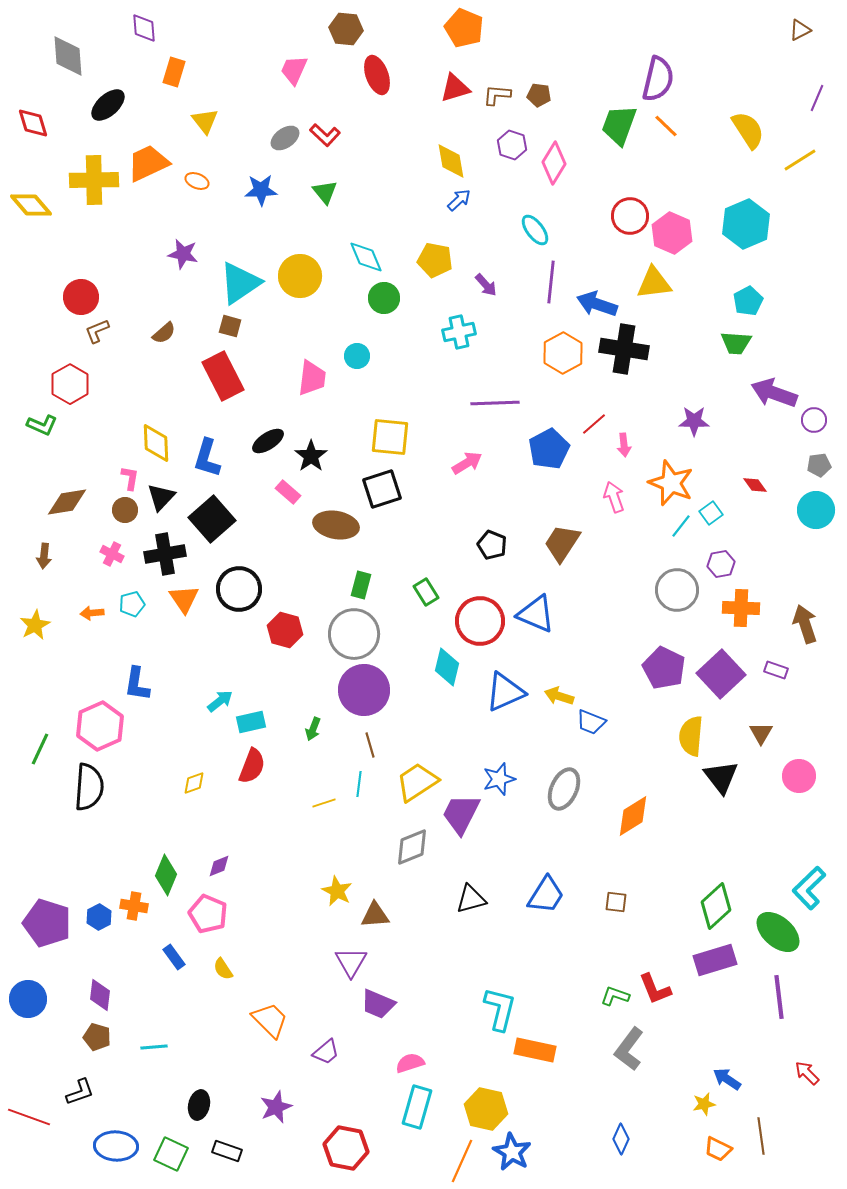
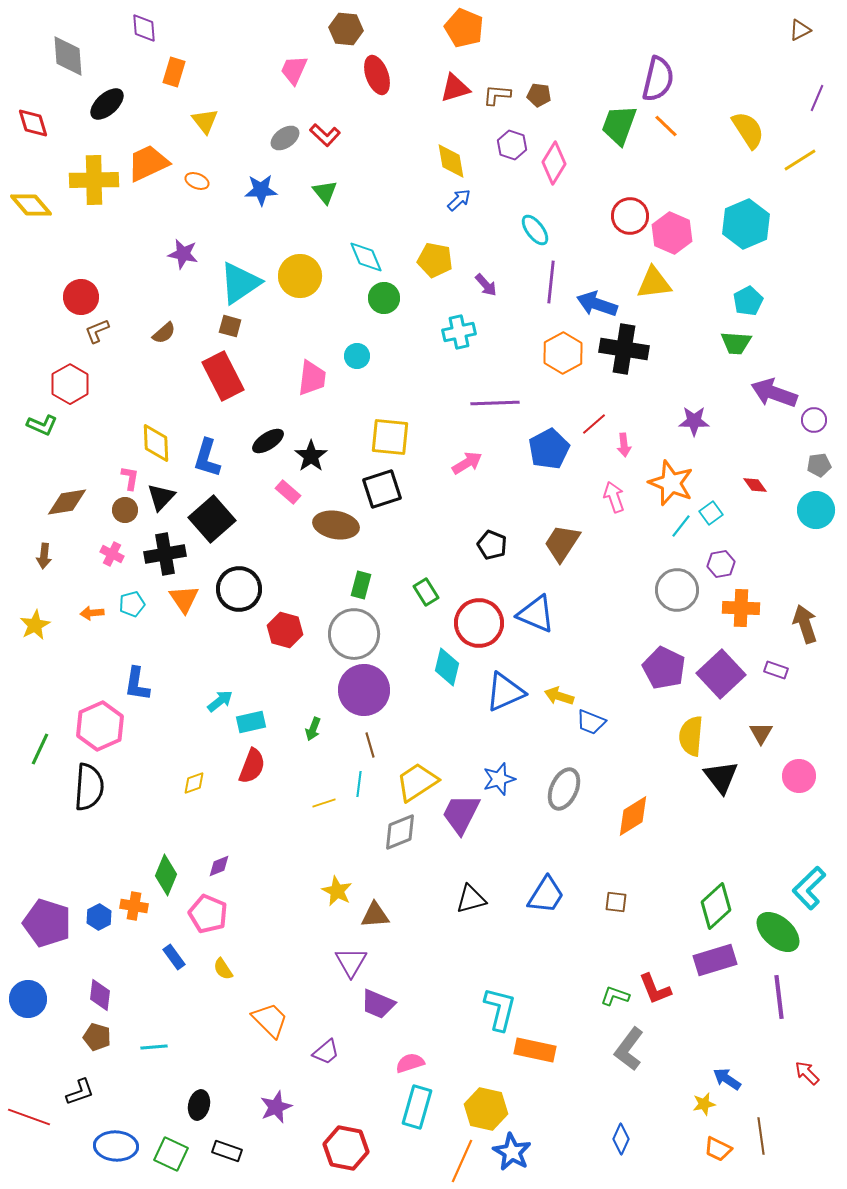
black ellipse at (108, 105): moved 1 px left, 1 px up
red circle at (480, 621): moved 1 px left, 2 px down
gray diamond at (412, 847): moved 12 px left, 15 px up
